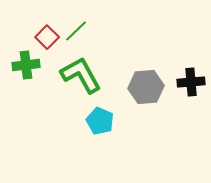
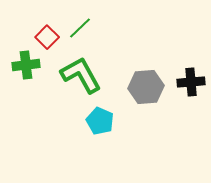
green line: moved 4 px right, 3 px up
